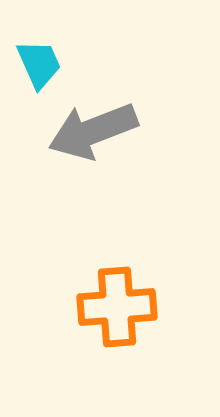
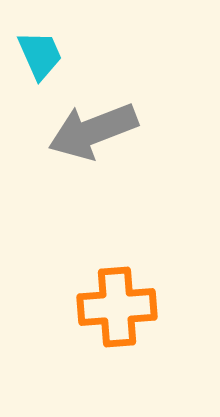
cyan trapezoid: moved 1 px right, 9 px up
